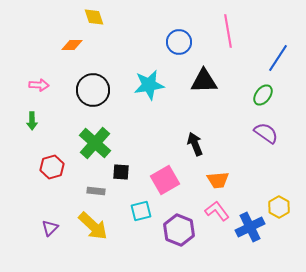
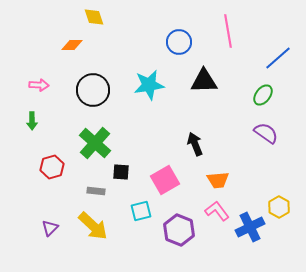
blue line: rotated 16 degrees clockwise
